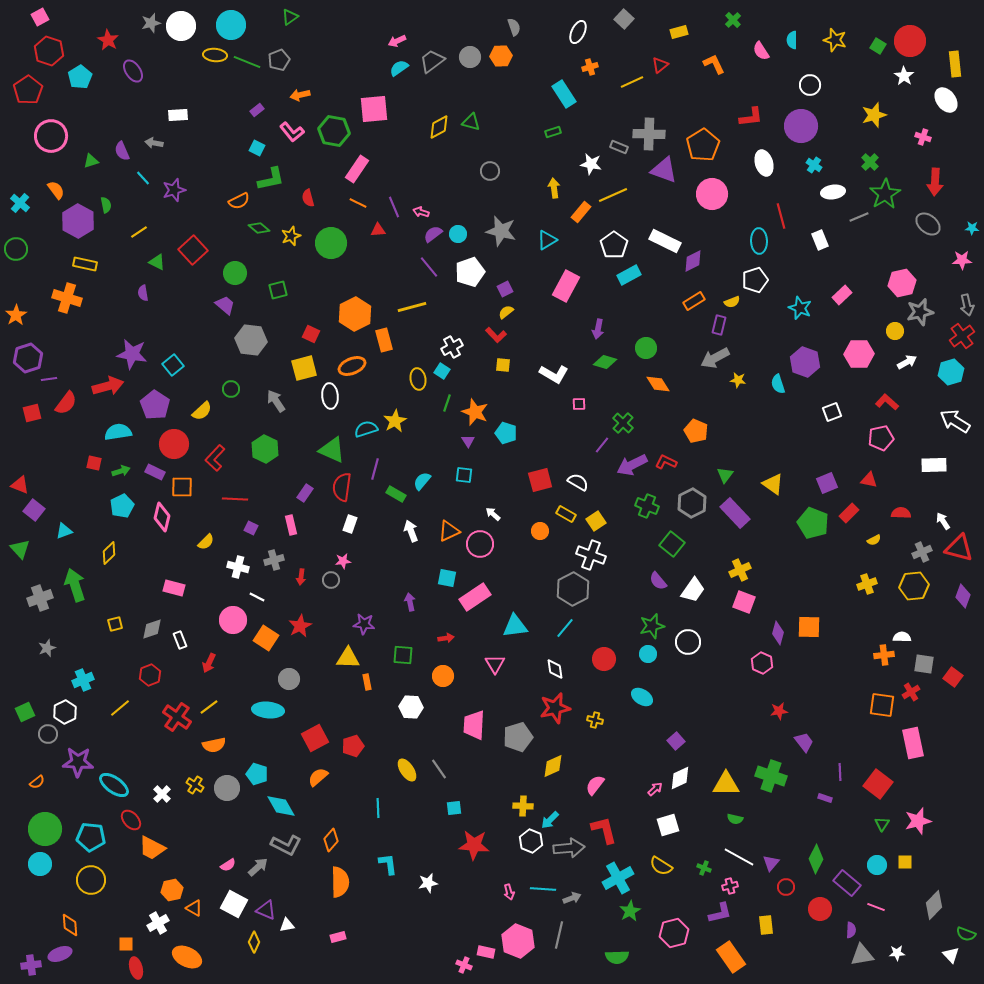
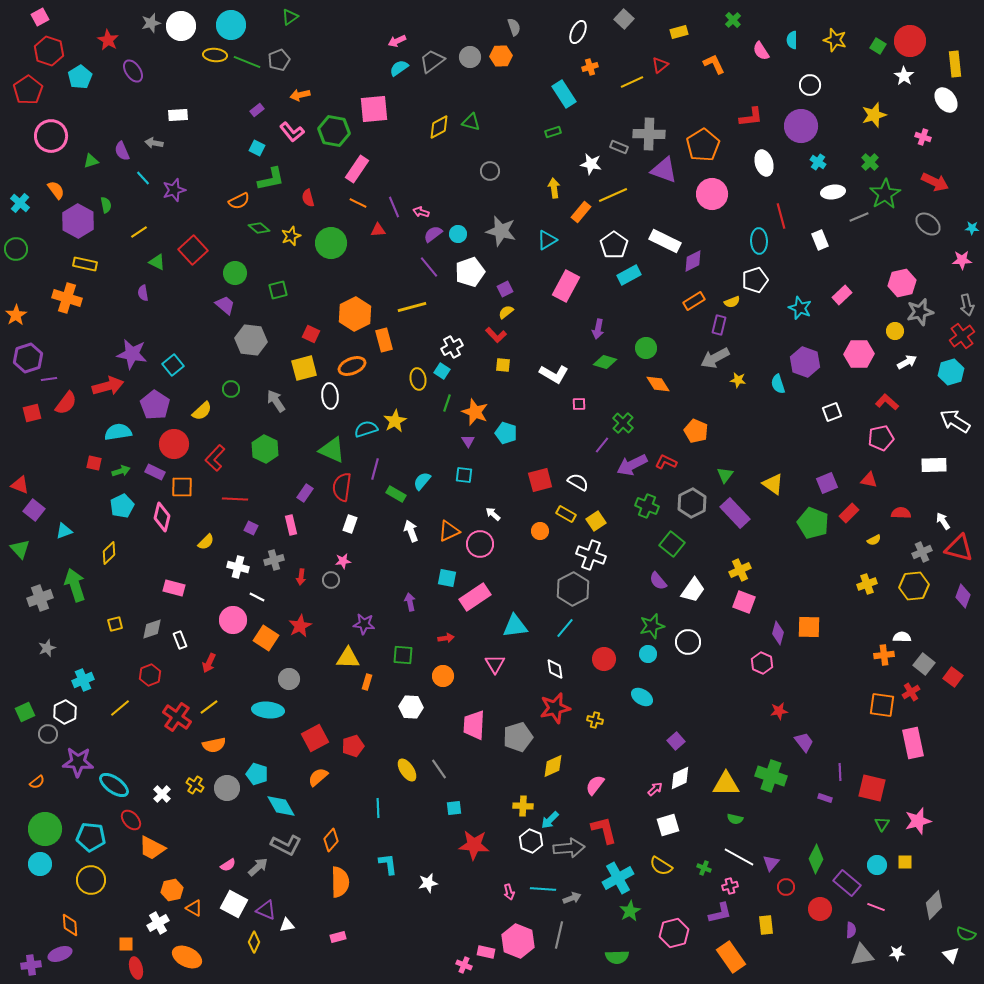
cyan cross at (814, 165): moved 4 px right, 3 px up
red arrow at (935, 182): rotated 68 degrees counterclockwise
gray square at (924, 664): rotated 30 degrees clockwise
orange rectangle at (367, 682): rotated 28 degrees clockwise
red square at (878, 784): moved 6 px left, 4 px down; rotated 24 degrees counterclockwise
